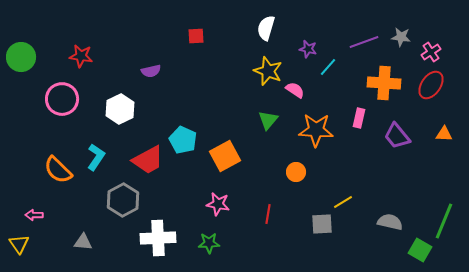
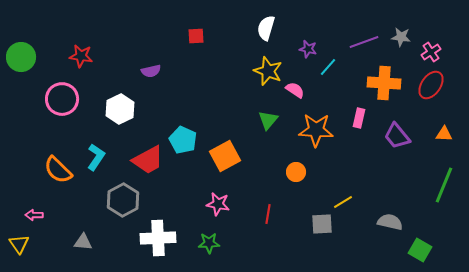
green line: moved 36 px up
